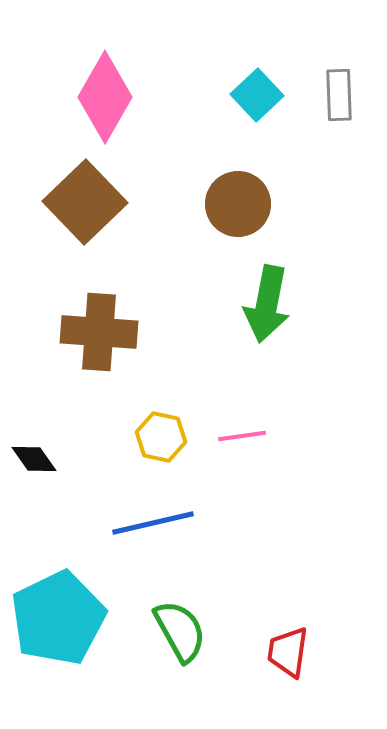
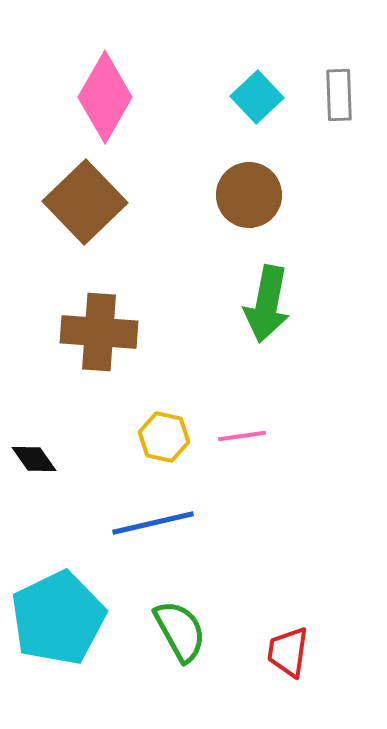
cyan square: moved 2 px down
brown circle: moved 11 px right, 9 px up
yellow hexagon: moved 3 px right
